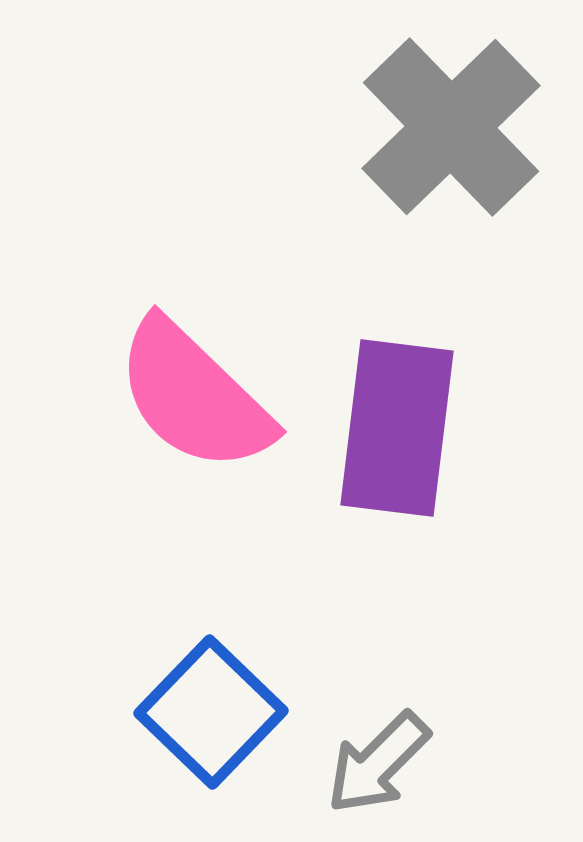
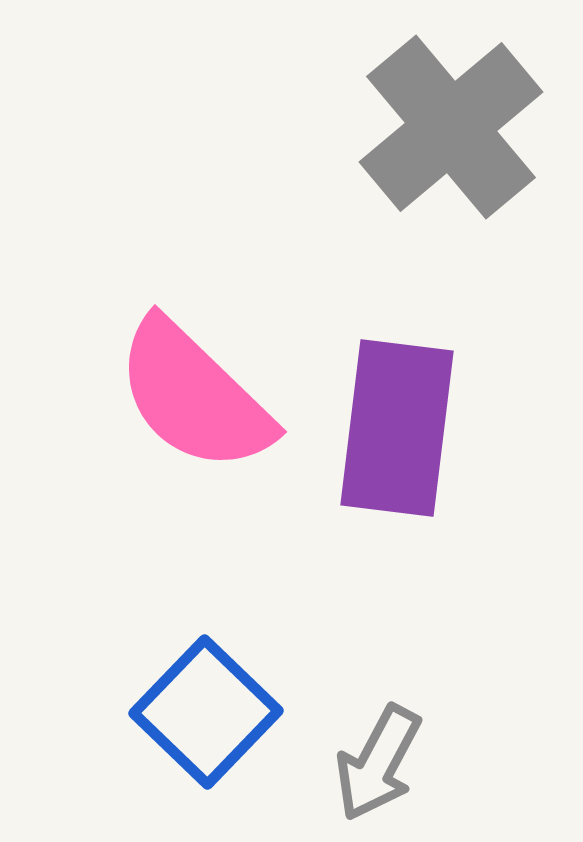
gray cross: rotated 4 degrees clockwise
blue square: moved 5 px left
gray arrow: rotated 17 degrees counterclockwise
